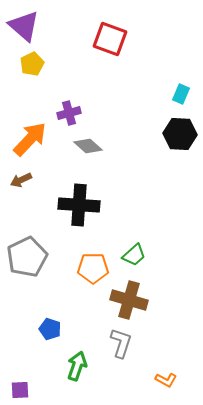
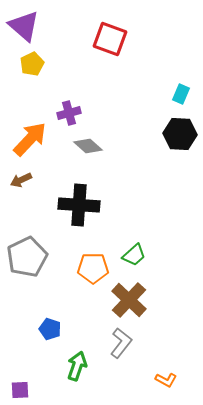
brown cross: rotated 27 degrees clockwise
gray L-shape: rotated 20 degrees clockwise
